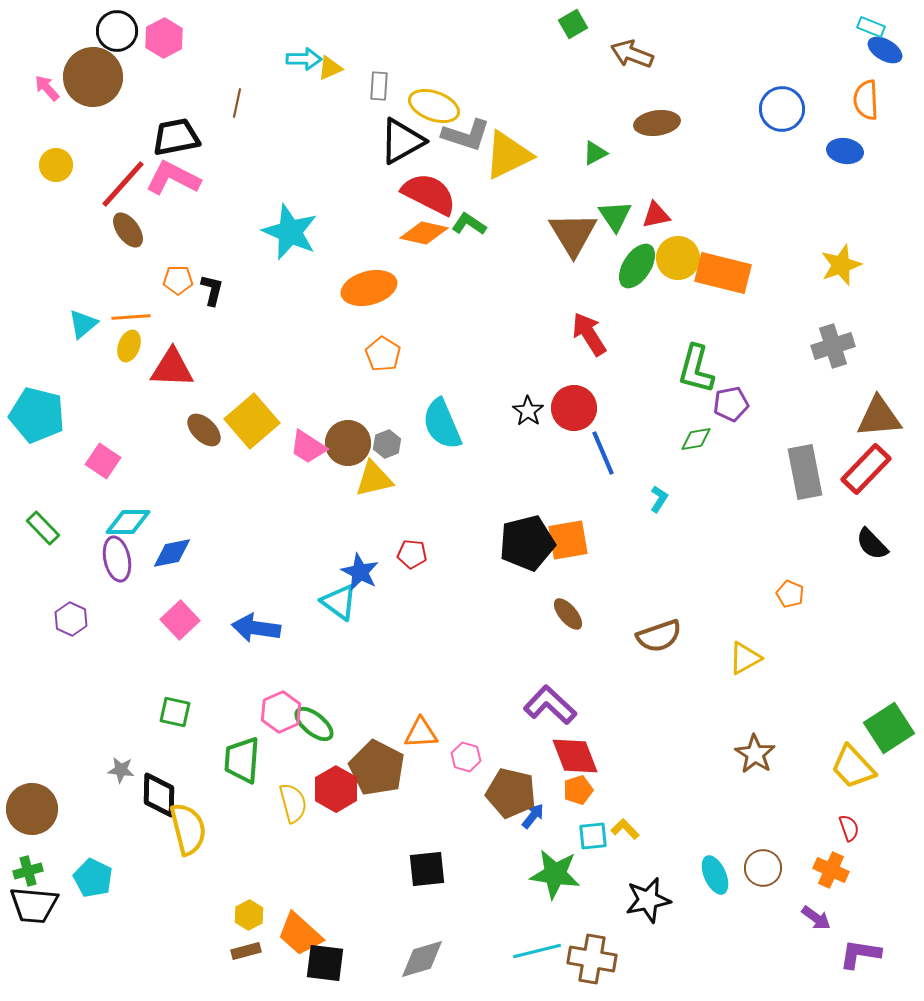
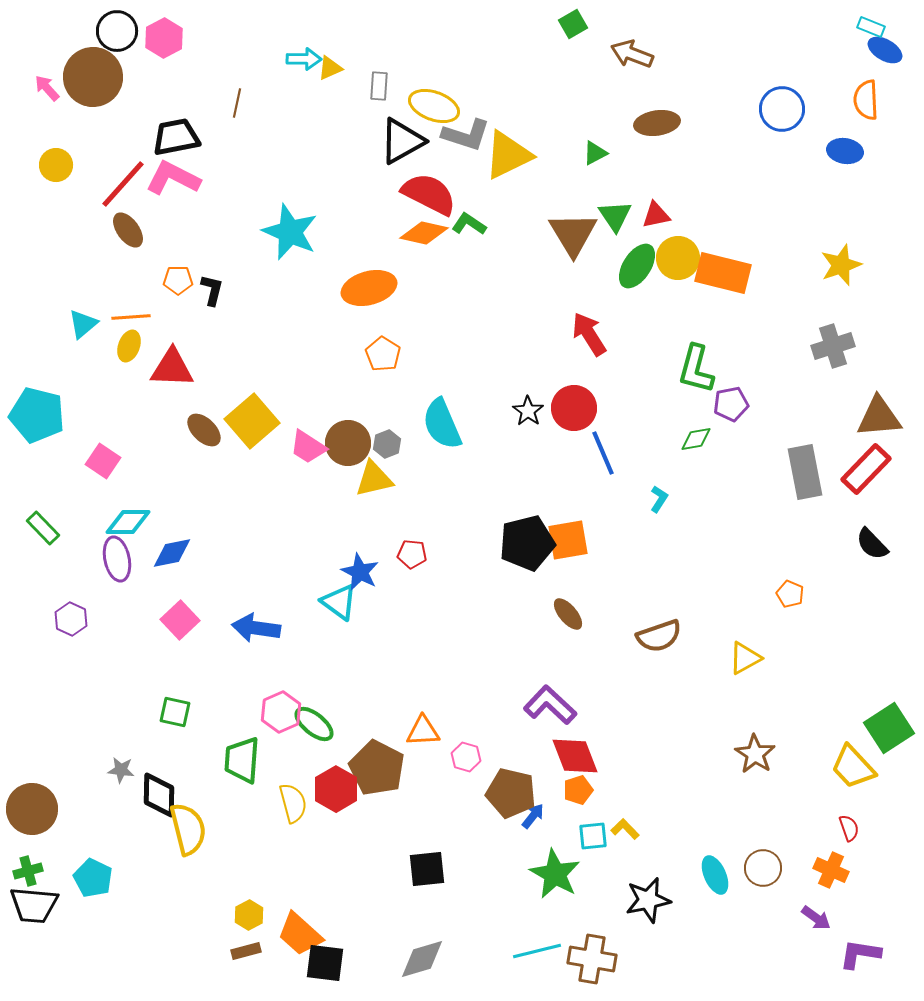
orange triangle at (421, 733): moved 2 px right, 2 px up
green star at (555, 874): rotated 21 degrees clockwise
